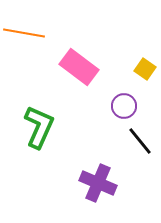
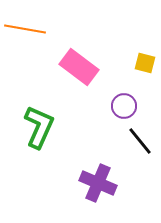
orange line: moved 1 px right, 4 px up
yellow square: moved 6 px up; rotated 20 degrees counterclockwise
